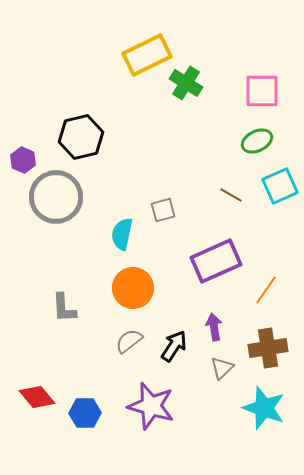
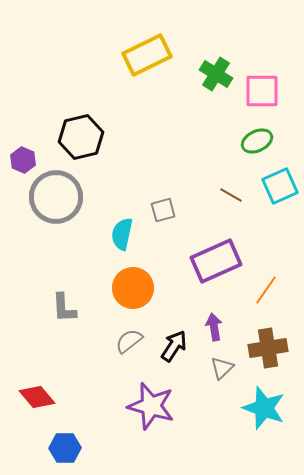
green cross: moved 30 px right, 9 px up
blue hexagon: moved 20 px left, 35 px down
